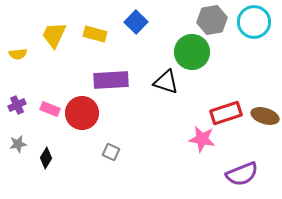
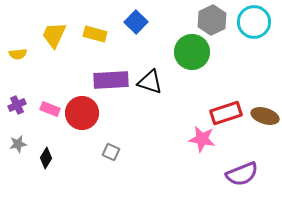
gray hexagon: rotated 16 degrees counterclockwise
black triangle: moved 16 px left
